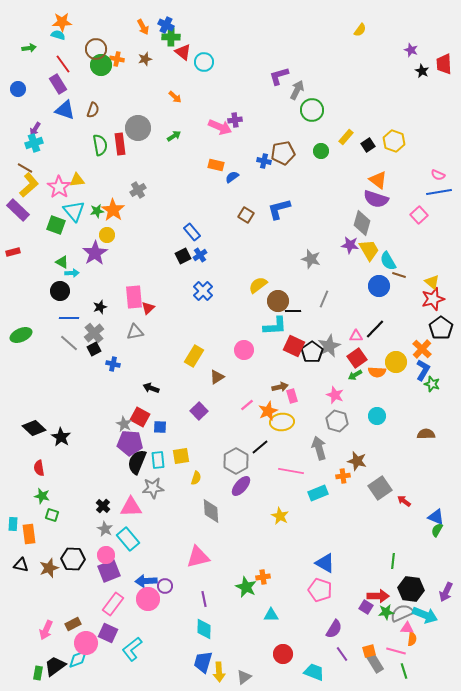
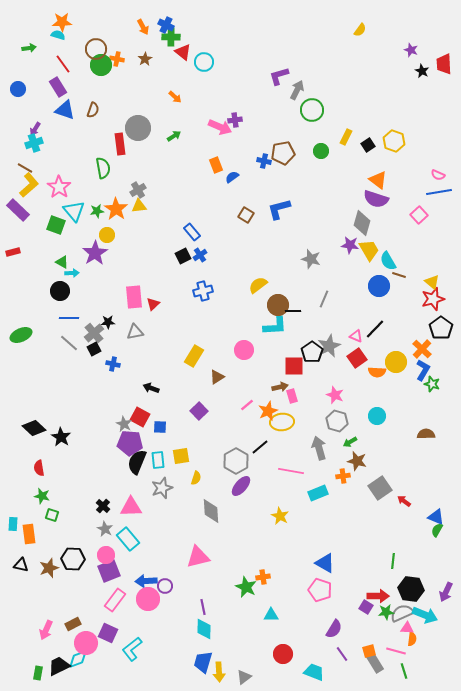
brown star at (145, 59): rotated 16 degrees counterclockwise
purple rectangle at (58, 84): moved 3 px down
yellow rectangle at (346, 137): rotated 14 degrees counterclockwise
green semicircle at (100, 145): moved 3 px right, 23 px down
orange rectangle at (216, 165): rotated 56 degrees clockwise
yellow triangle at (77, 180): moved 62 px right, 26 px down
orange star at (113, 210): moved 3 px right, 1 px up
blue cross at (203, 291): rotated 30 degrees clockwise
brown circle at (278, 301): moved 4 px down
black star at (100, 307): moved 8 px right, 15 px down; rotated 16 degrees clockwise
red triangle at (148, 308): moved 5 px right, 4 px up
pink triangle at (356, 336): rotated 24 degrees clockwise
red square at (294, 346): moved 20 px down; rotated 25 degrees counterclockwise
green arrow at (355, 375): moved 5 px left, 67 px down
gray star at (153, 488): moved 9 px right; rotated 15 degrees counterclockwise
purple line at (204, 599): moved 1 px left, 8 px down
pink rectangle at (113, 604): moved 2 px right, 4 px up
black trapezoid at (55, 666): moved 4 px right; rotated 10 degrees clockwise
